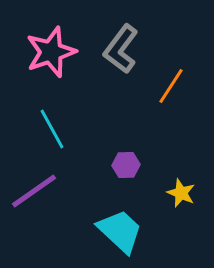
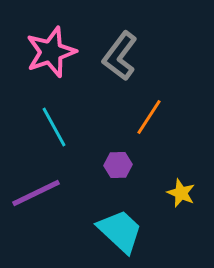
gray L-shape: moved 1 px left, 7 px down
orange line: moved 22 px left, 31 px down
cyan line: moved 2 px right, 2 px up
purple hexagon: moved 8 px left
purple line: moved 2 px right, 2 px down; rotated 9 degrees clockwise
